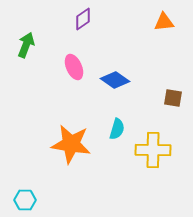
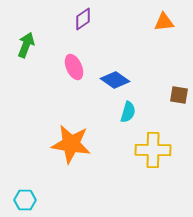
brown square: moved 6 px right, 3 px up
cyan semicircle: moved 11 px right, 17 px up
